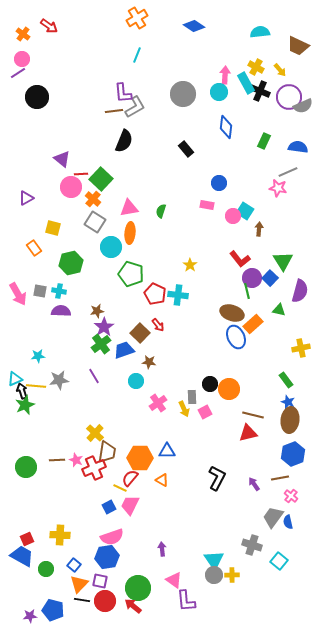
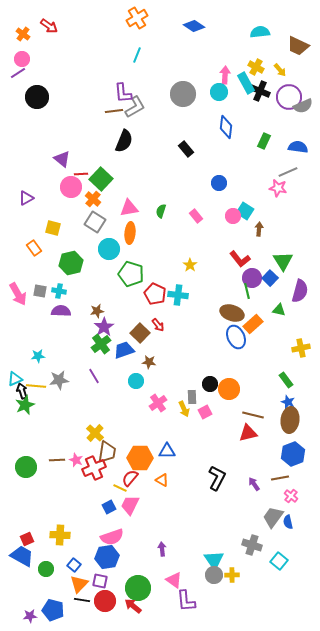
pink rectangle at (207, 205): moved 11 px left, 11 px down; rotated 40 degrees clockwise
cyan circle at (111, 247): moved 2 px left, 2 px down
